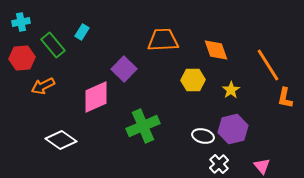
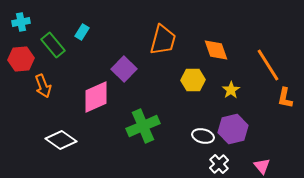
orange trapezoid: rotated 108 degrees clockwise
red hexagon: moved 1 px left, 1 px down
orange arrow: rotated 85 degrees counterclockwise
